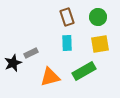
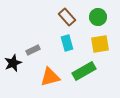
brown rectangle: rotated 24 degrees counterclockwise
cyan rectangle: rotated 14 degrees counterclockwise
gray rectangle: moved 2 px right, 3 px up
